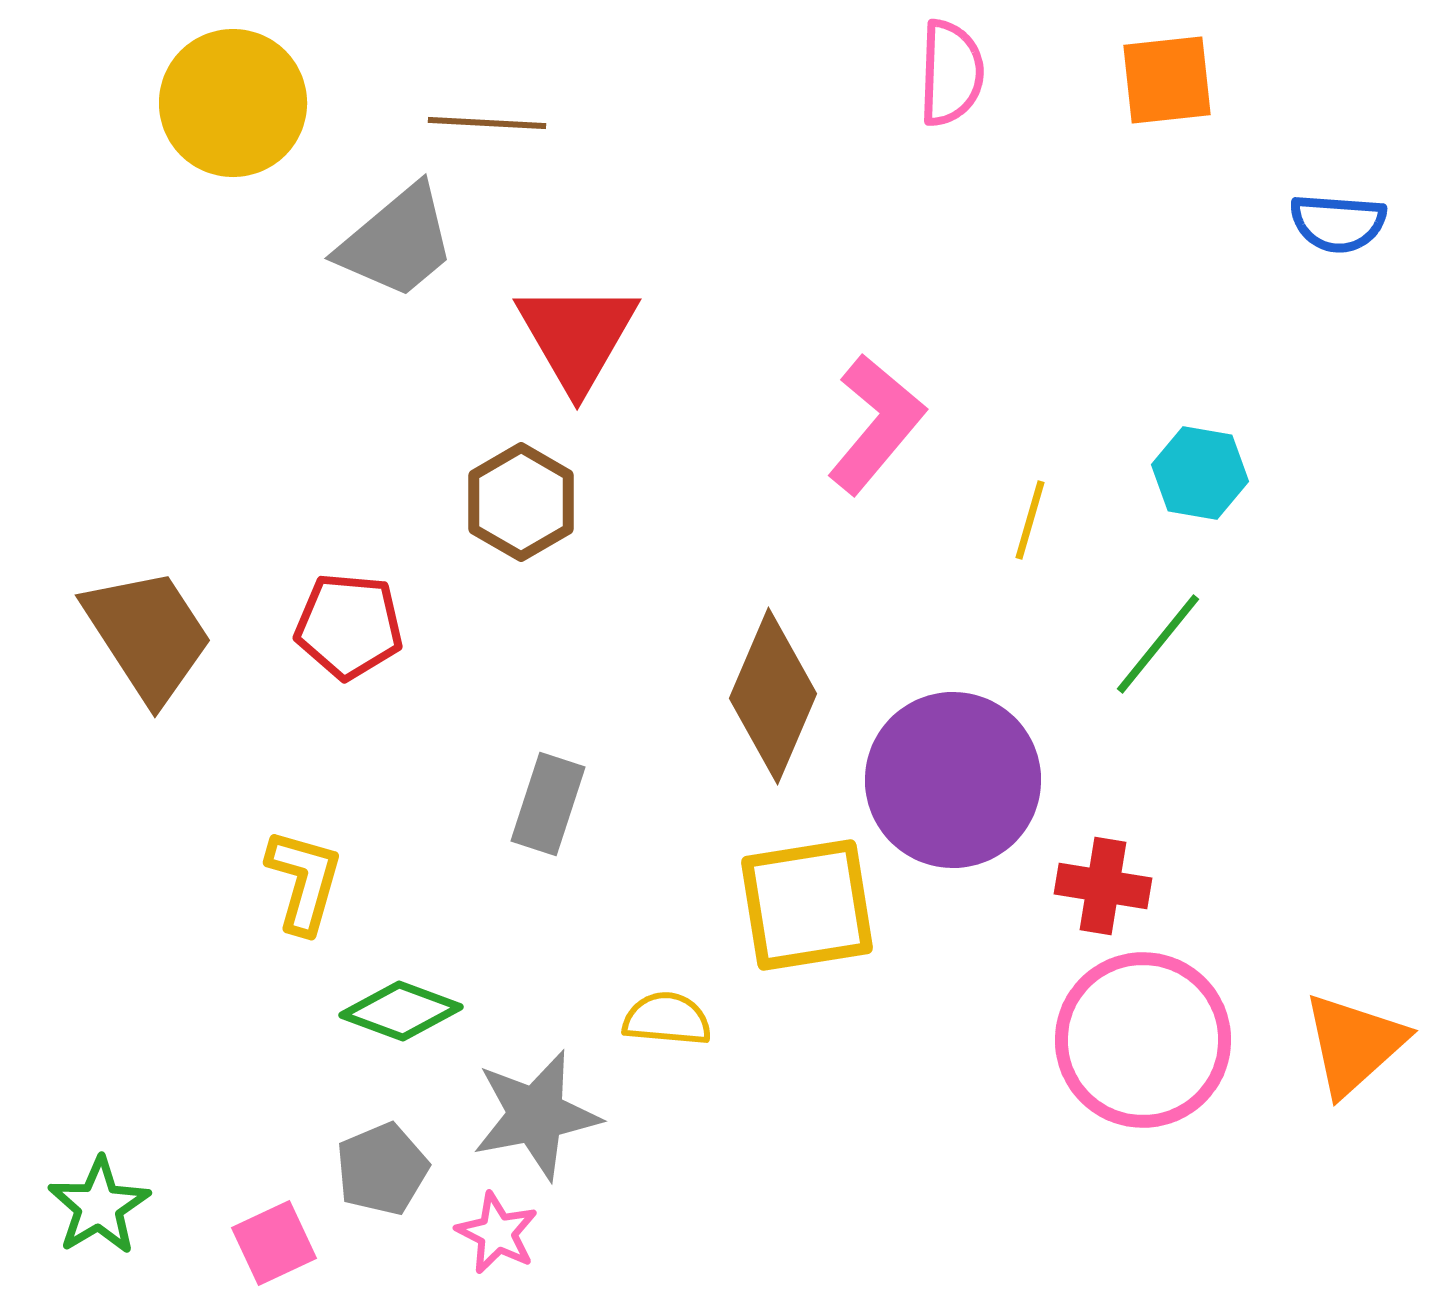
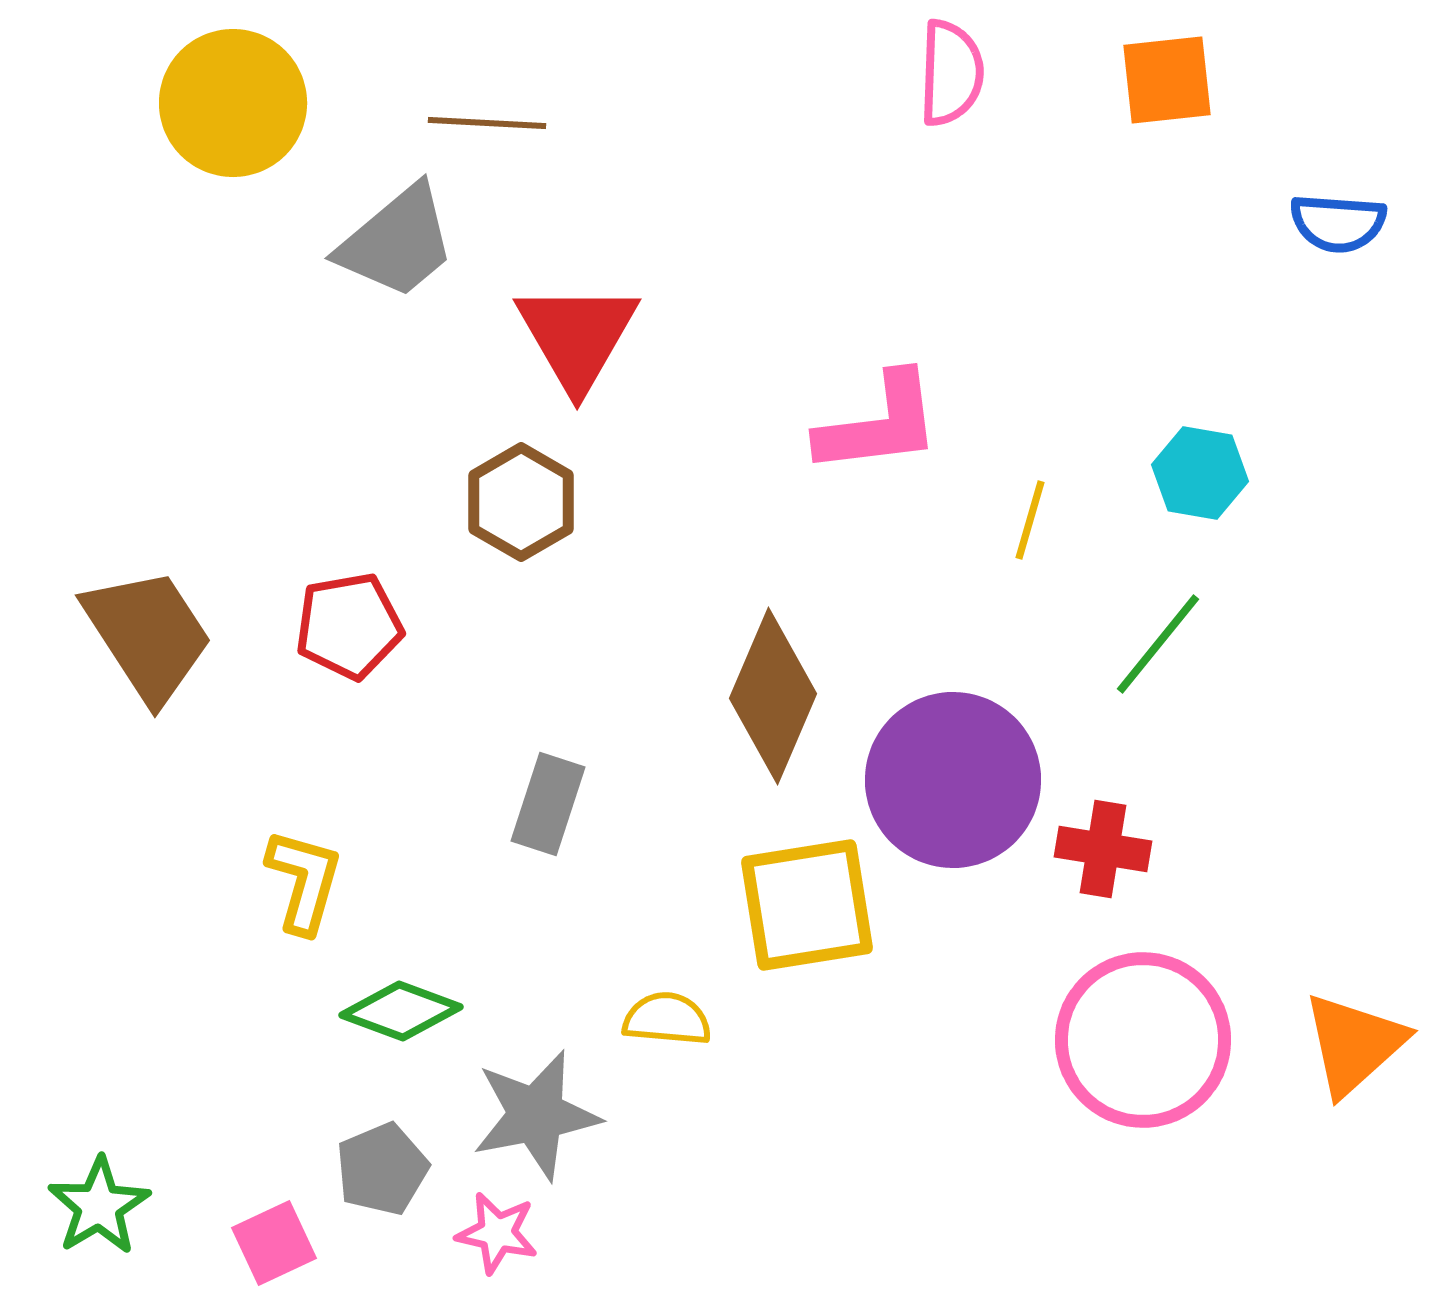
pink L-shape: moved 3 px right; rotated 43 degrees clockwise
red pentagon: rotated 15 degrees counterclockwise
red cross: moved 37 px up
pink star: rotated 14 degrees counterclockwise
